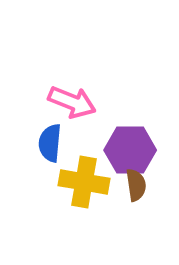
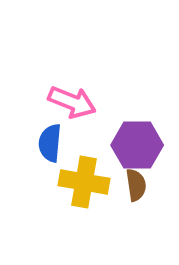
purple hexagon: moved 7 px right, 5 px up
